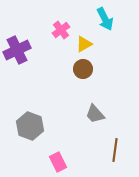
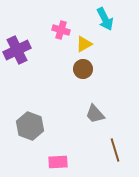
pink cross: rotated 36 degrees counterclockwise
brown line: rotated 25 degrees counterclockwise
pink rectangle: rotated 66 degrees counterclockwise
